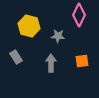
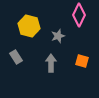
gray star: rotated 24 degrees counterclockwise
orange square: rotated 24 degrees clockwise
